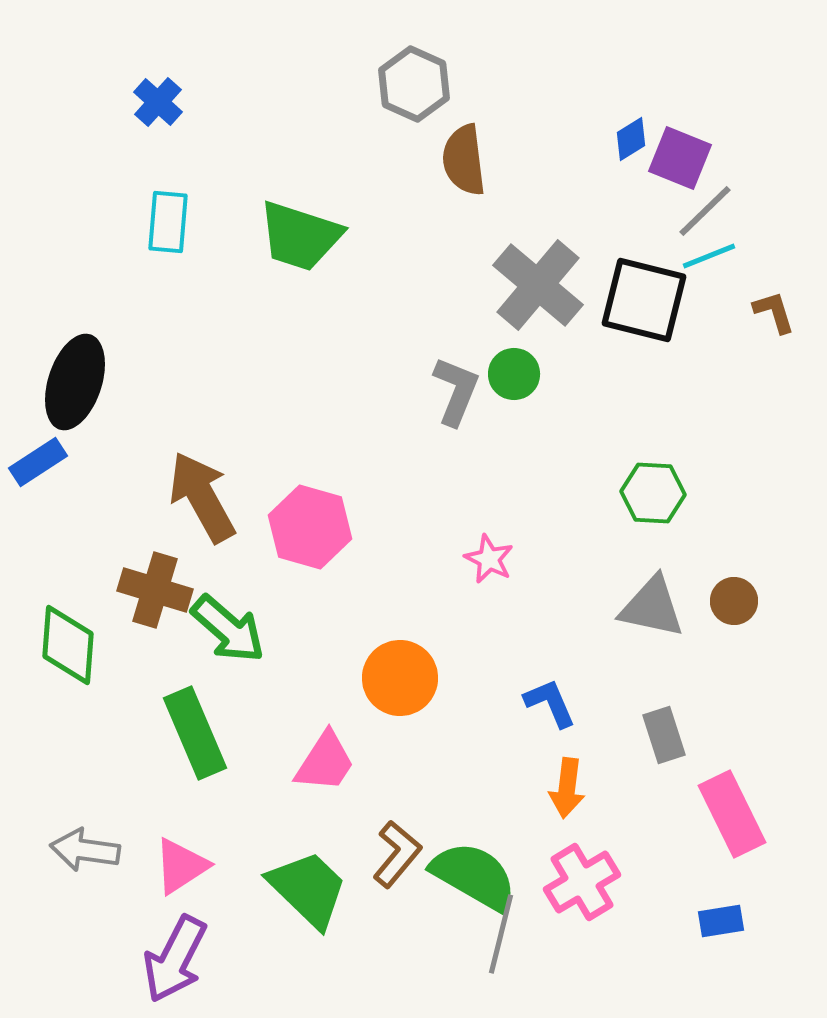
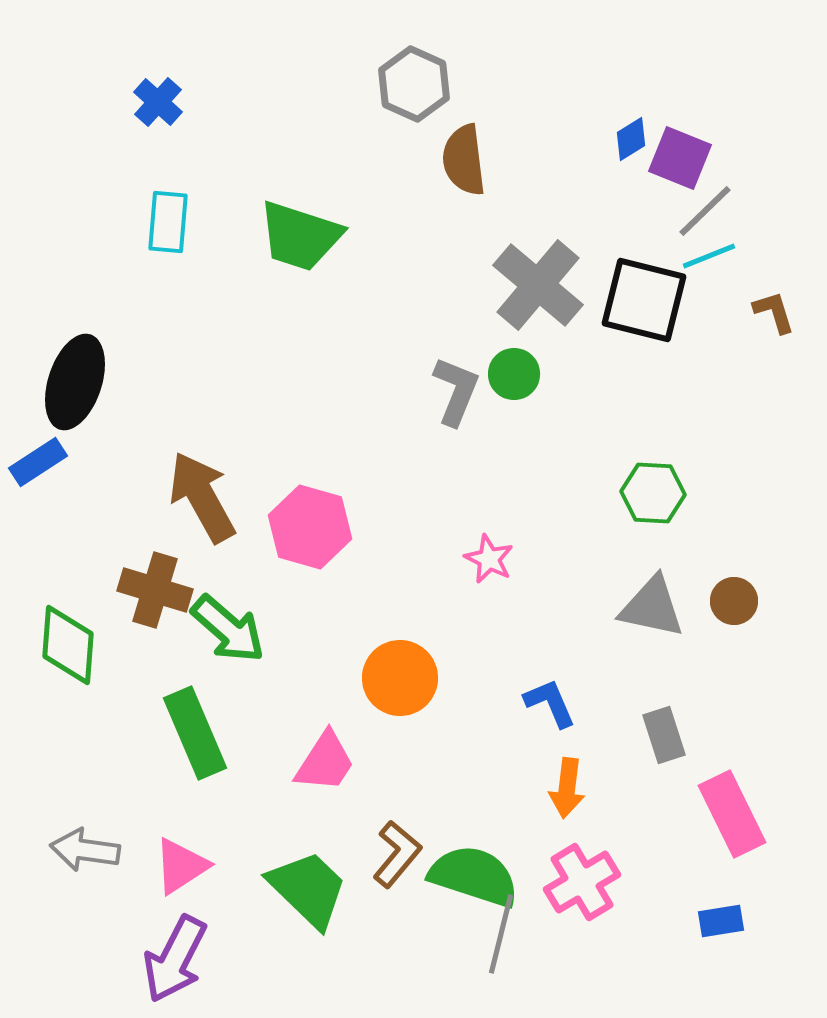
green semicircle at (474, 876): rotated 12 degrees counterclockwise
